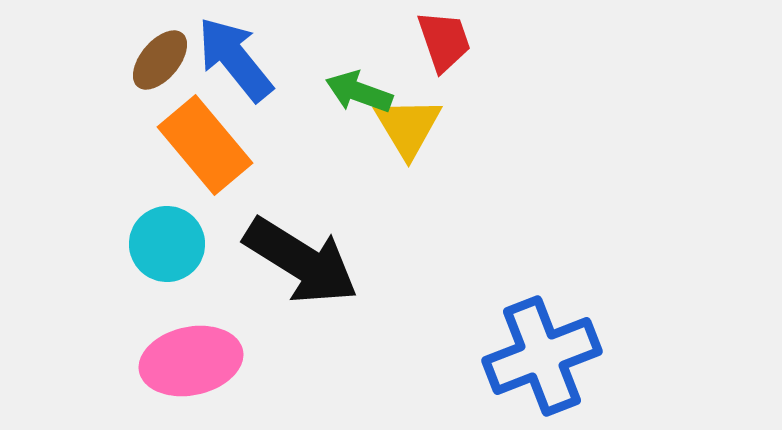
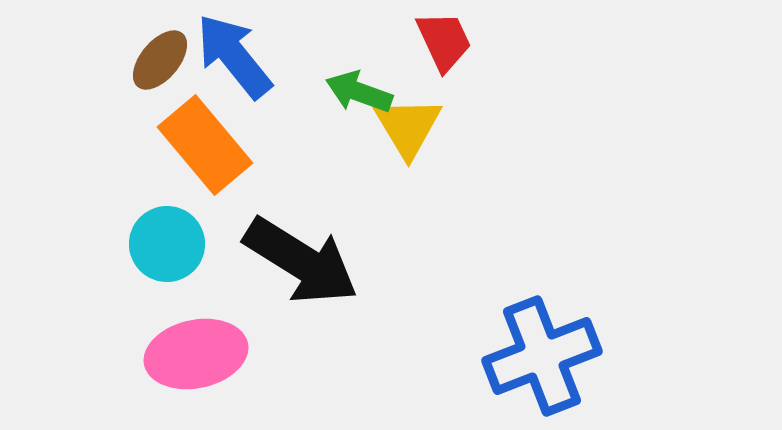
red trapezoid: rotated 6 degrees counterclockwise
blue arrow: moved 1 px left, 3 px up
pink ellipse: moved 5 px right, 7 px up
